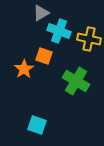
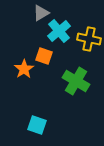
cyan cross: rotated 30 degrees clockwise
